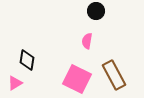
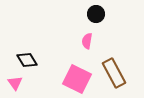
black circle: moved 3 px down
black diamond: rotated 40 degrees counterclockwise
brown rectangle: moved 2 px up
pink triangle: rotated 35 degrees counterclockwise
